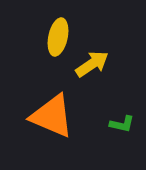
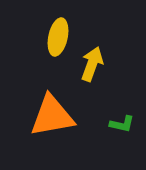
yellow arrow: rotated 36 degrees counterclockwise
orange triangle: rotated 33 degrees counterclockwise
